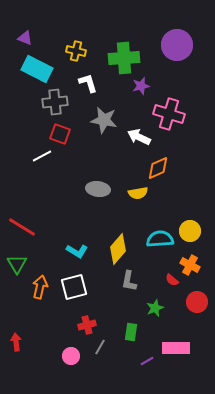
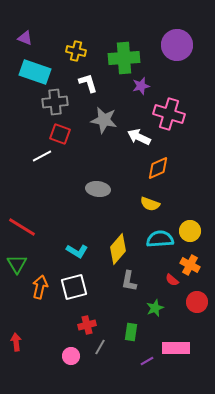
cyan rectangle: moved 2 px left, 3 px down; rotated 8 degrees counterclockwise
yellow semicircle: moved 12 px right, 11 px down; rotated 30 degrees clockwise
